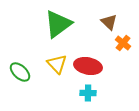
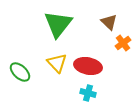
green triangle: rotated 16 degrees counterclockwise
orange cross: rotated 14 degrees clockwise
yellow triangle: moved 1 px up
cyan cross: rotated 14 degrees clockwise
